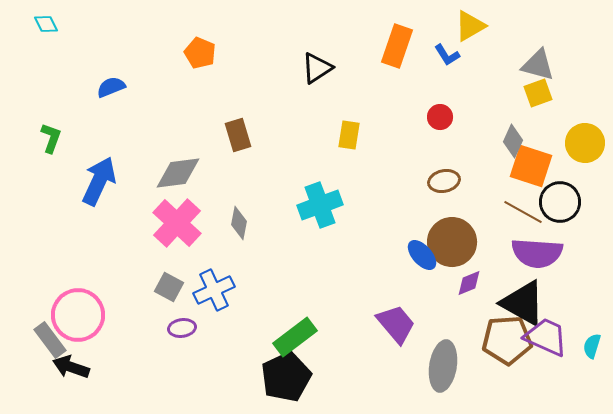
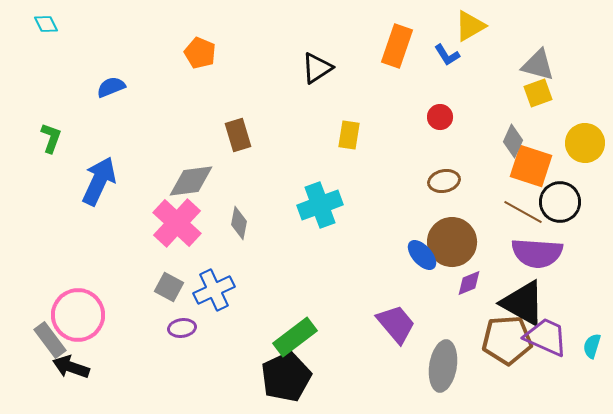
gray diamond at (178, 173): moved 13 px right, 8 px down
